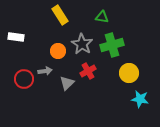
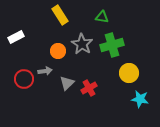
white rectangle: rotated 35 degrees counterclockwise
red cross: moved 1 px right, 17 px down
